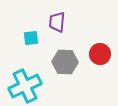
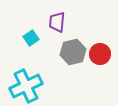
cyan square: rotated 28 degrees counterclockwise
gray hexagon: moved 8 px right, 10 px up; rotated 15 degrees counterclockwise
cyan cross: moved 1 px right
